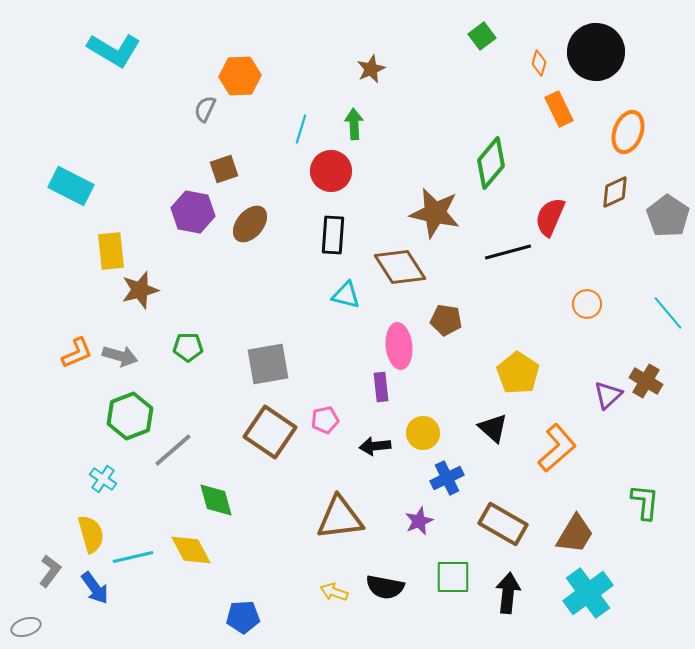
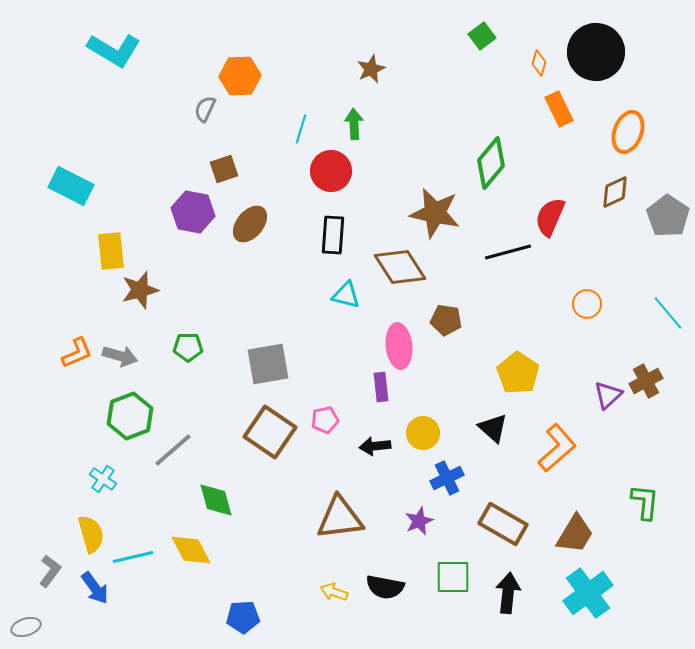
brown cross at (646, 381): rotated 32 degrees clockwise
